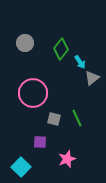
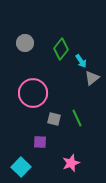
cyan arrow: moved 1 px right, 1 px up
pink star: moved 4 px right, 4 px down
